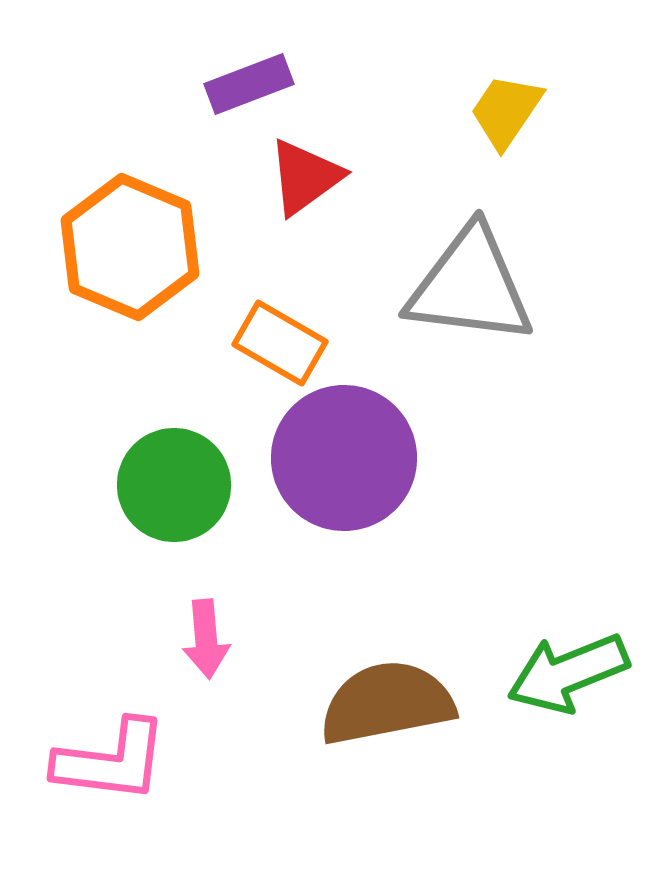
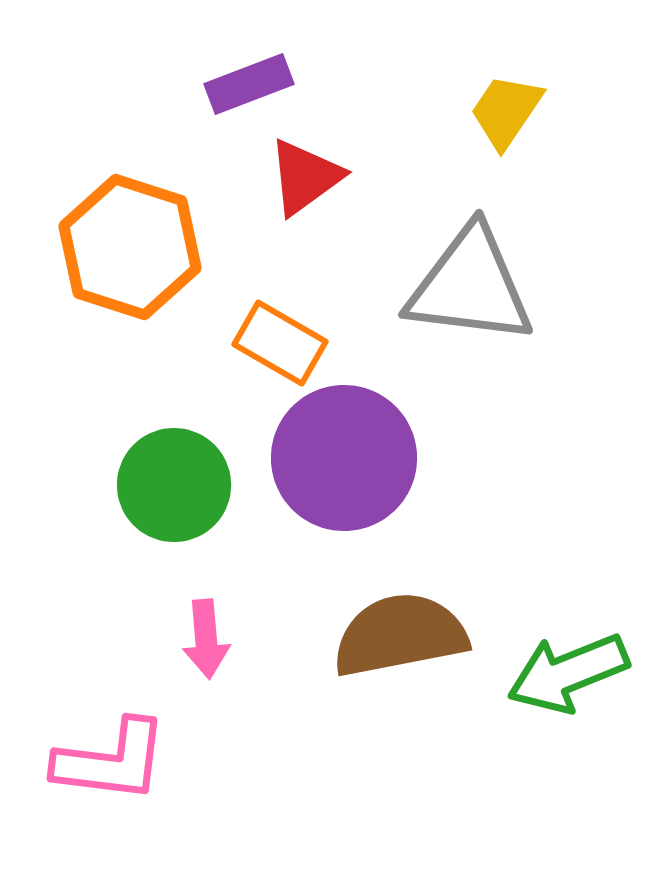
orange hexagon: rotated 5 degrees counterclockwise
brown semicircle: moved 13 px right, 68 px up
